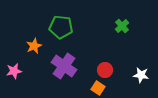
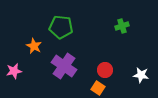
green cross: rotated 24 degrees clockwise
orange star: rotated 21 degrees counterclockwise
